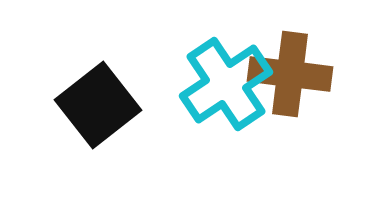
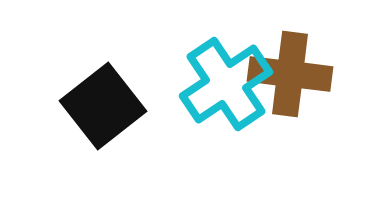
black square: moved 5 px right, 1 px down
